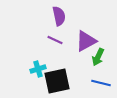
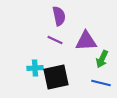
purple triangle: rotated 25 degrees clockwise
green arrow: moved 4 px right, 2 px down
cyan cross: moved 3 px left, 1 px up; rotated 14 degrees clockwise
black square: moved 1 px left, 4 px up
